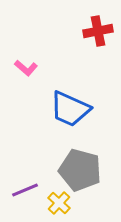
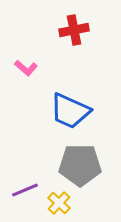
red cross: moved 24 px left, 1 px up
blue trapezoid: moved 2 px down
gray pentagon: moved 5 px up; rotated 15 degrees counterclockwise
